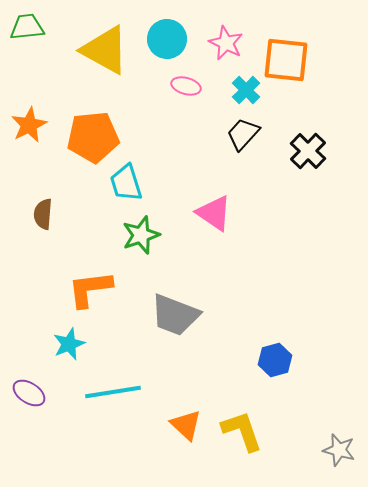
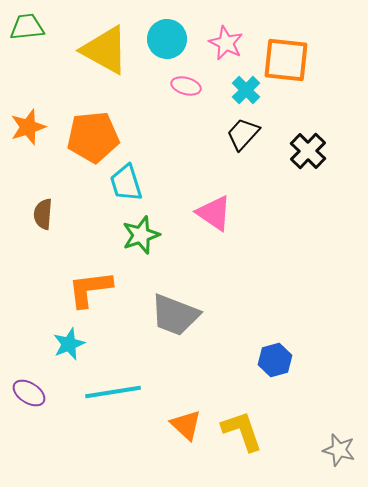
orange star: moved 1 px left, 2 px down; rotated 9 degrees clockwise
